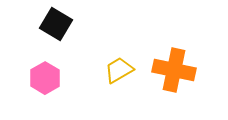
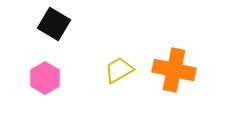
black square: moved 2 px left
